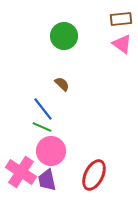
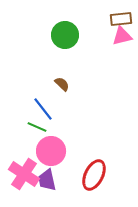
green circle: moved 1 px right, 1 px up
pink triangle: moved 8 px up; rotated 50 degrees counterclockwise
green line: moved 5 px left
pink cross: moved 3 px right, 2 px down
